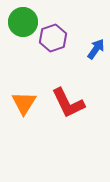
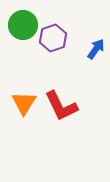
green circle: moved 3 px down
red L-shape: moved 7 px left, 3 px down
